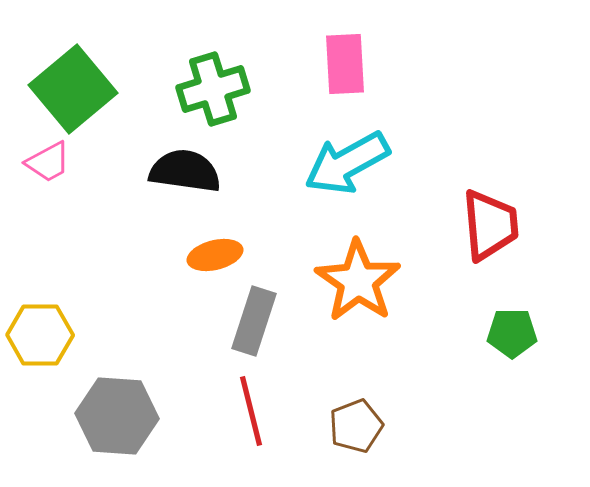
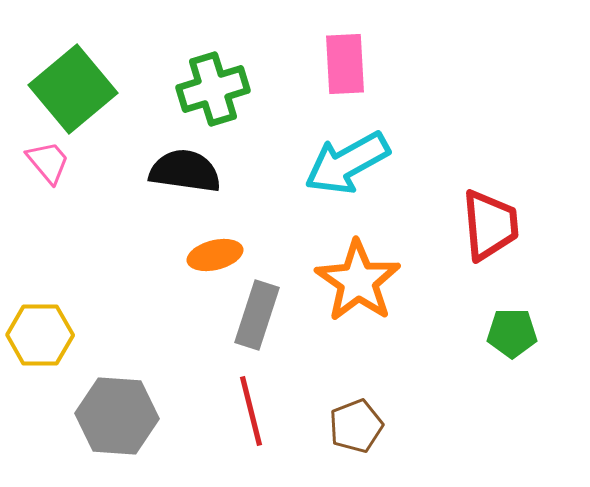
pink trapezoid: rotated 102 degrees counterclockwise
gray rectangle: moved 3 px right, 6 px up
